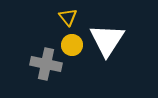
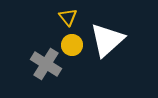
white triangle: rotated 15 degrees clockwise
gray cross: rotated 20 degrees clockwise
